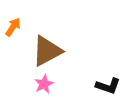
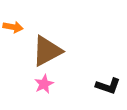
orange arrow: rotated 66 degrees clockwise
